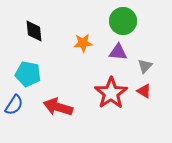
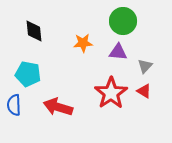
blue semicircle: rotated 145 degrees clockwise
